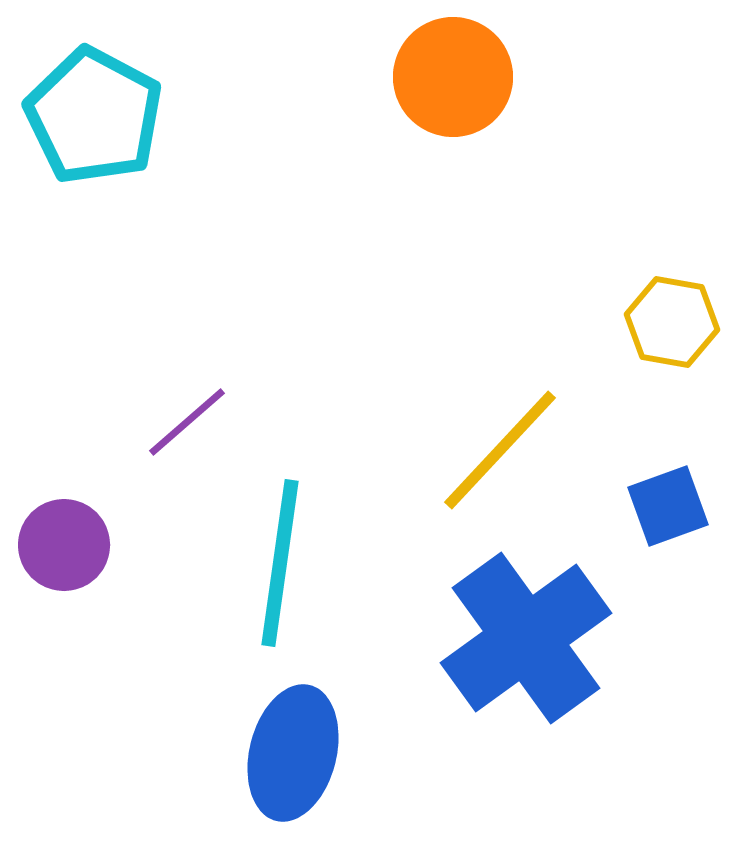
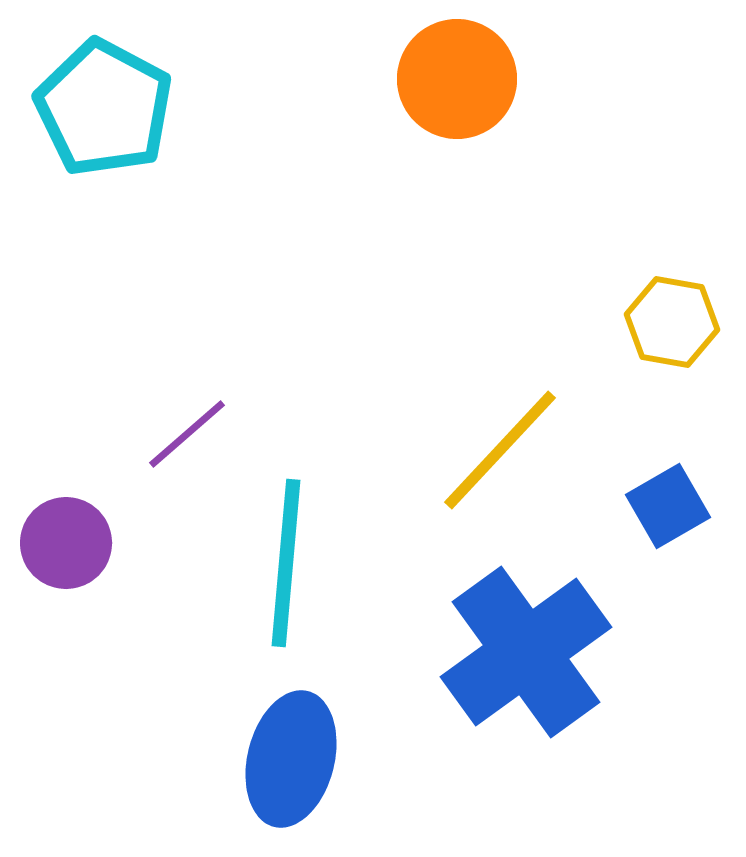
orange circle: moved 4 px right, 2 px down
cyan pentagon: moved 10 px right, 8 px up
purple line: moved 12 px down
blue square: rotated 10 degrees counterclockwise
purple circle: moved 2 px right, 2 px up
cyan line: moved 6 px right; rotated 3 degrees counterclockwise
blue cross: moved 14 px down
blue ellipse: moved 2 px left, 6 px down
